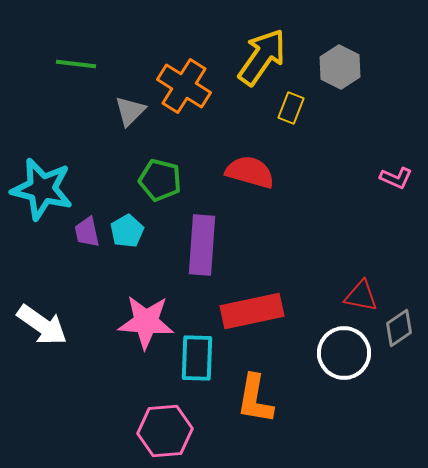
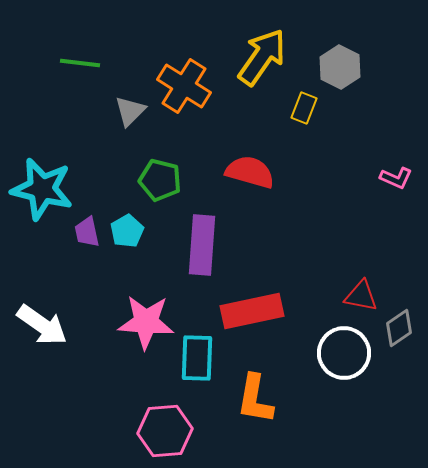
green line: moved 4 px right, 1 px up
yellow rectangle: moved 13 px right
